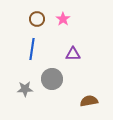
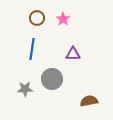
brown circle: moved 1 px up
